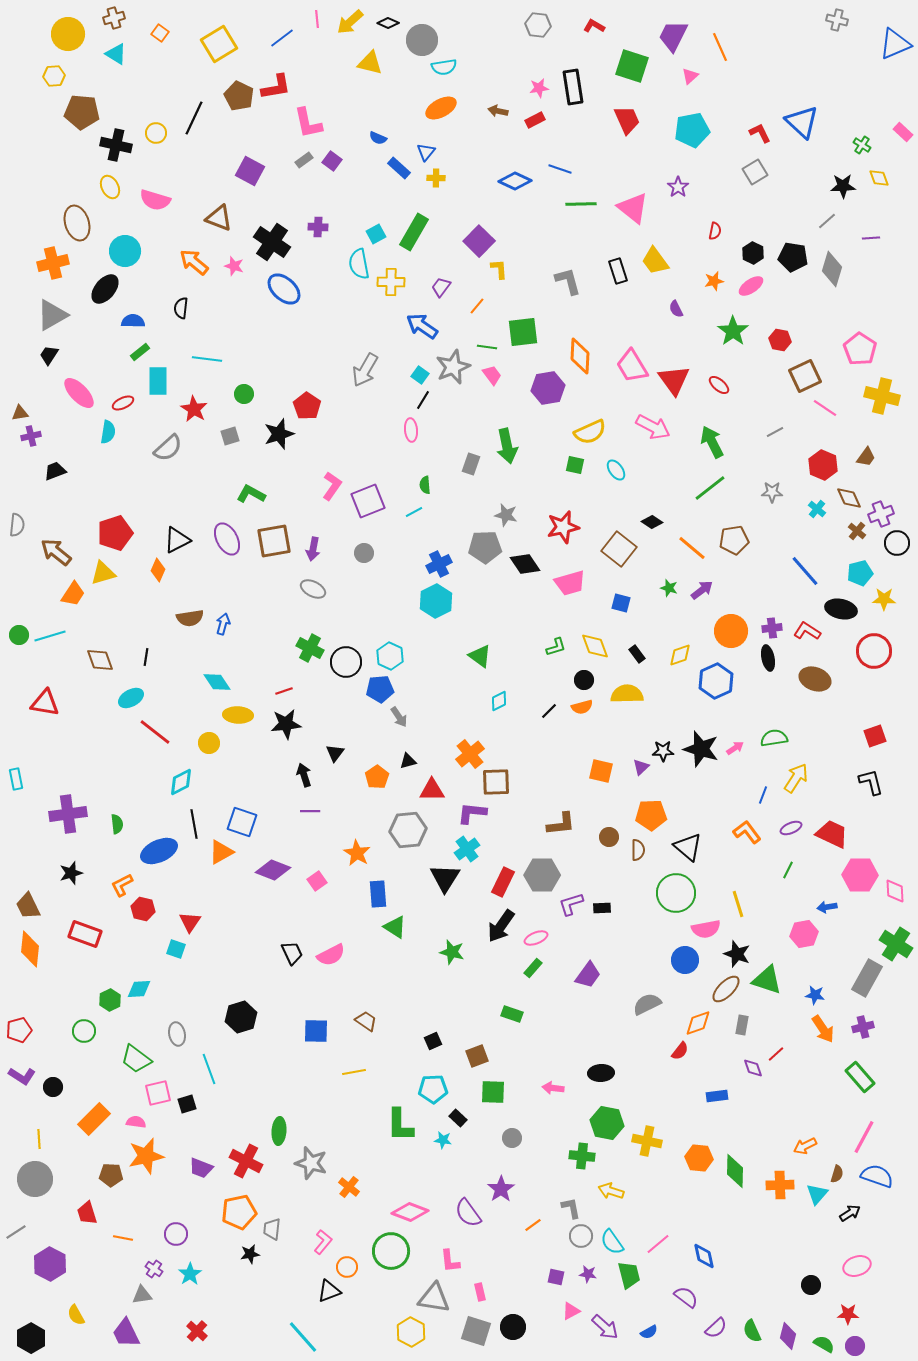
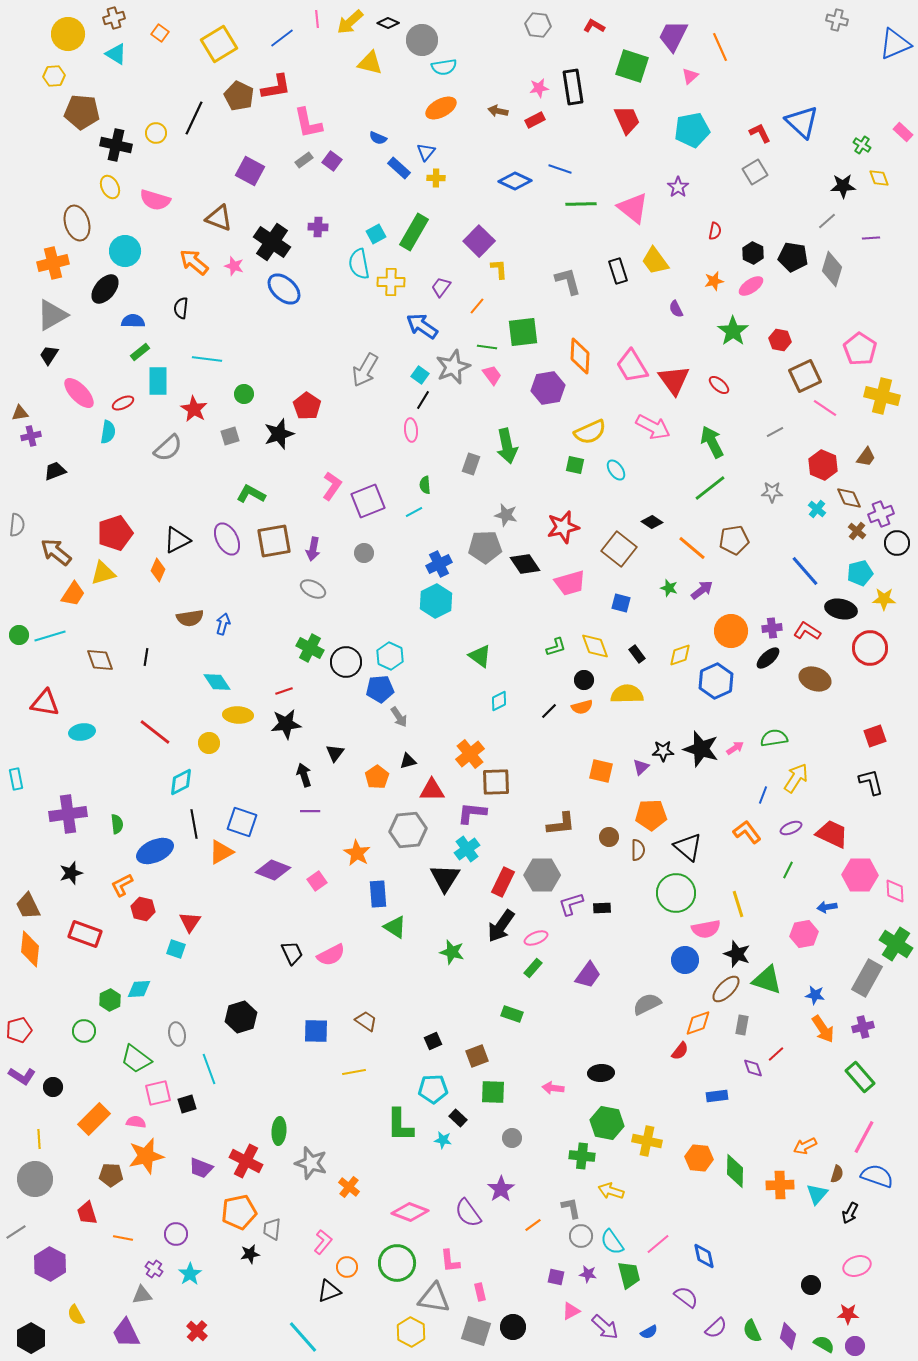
red circle at (874, 651): moved 4 px left, 3 px up
black ellipse at (768, 658): rotated 60 degrees clockwise
cyan ellipse at (131, 698): moved 49 px left, 34 px down; rotated 20 degrees clockwise
blue ellipse at (159, 851): moved 4 px left
black arrow at (850, 1213): rotated 150 degrees clockwise
green circle at (391, 1251): moved 6 px right, 12 px down
